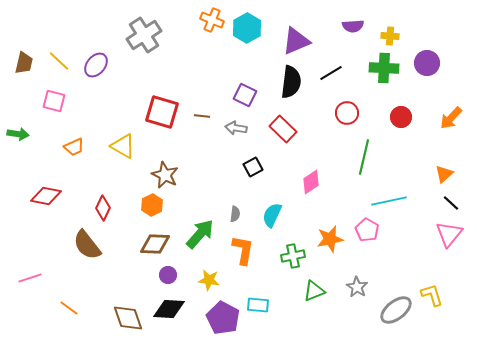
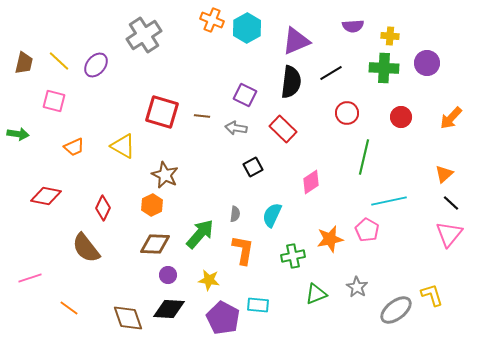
brown semicircle at (87, 245): moved 1 px left, 3 px down
green triangle at (314, 291): moved 2 px right, 3 px down
